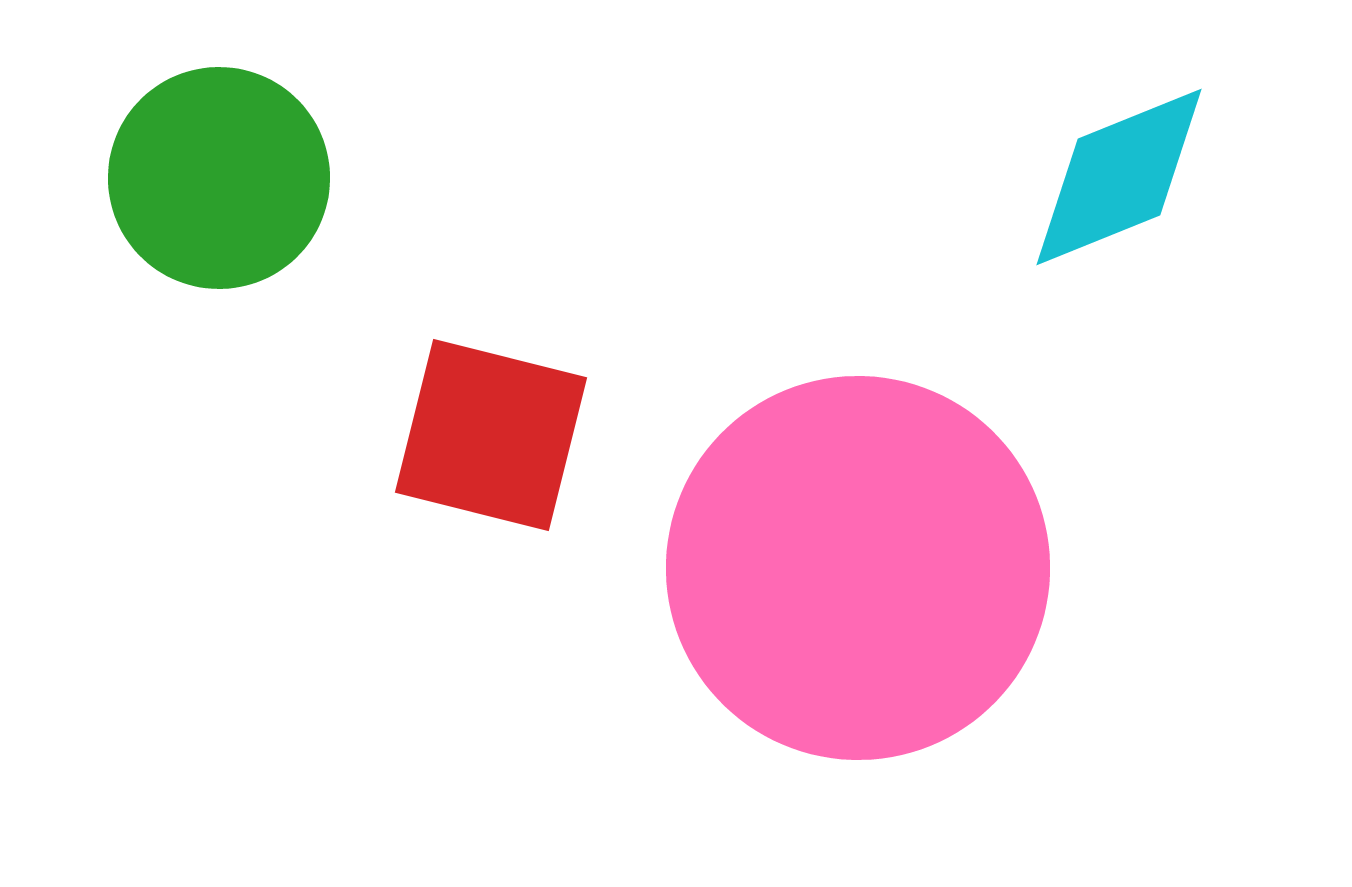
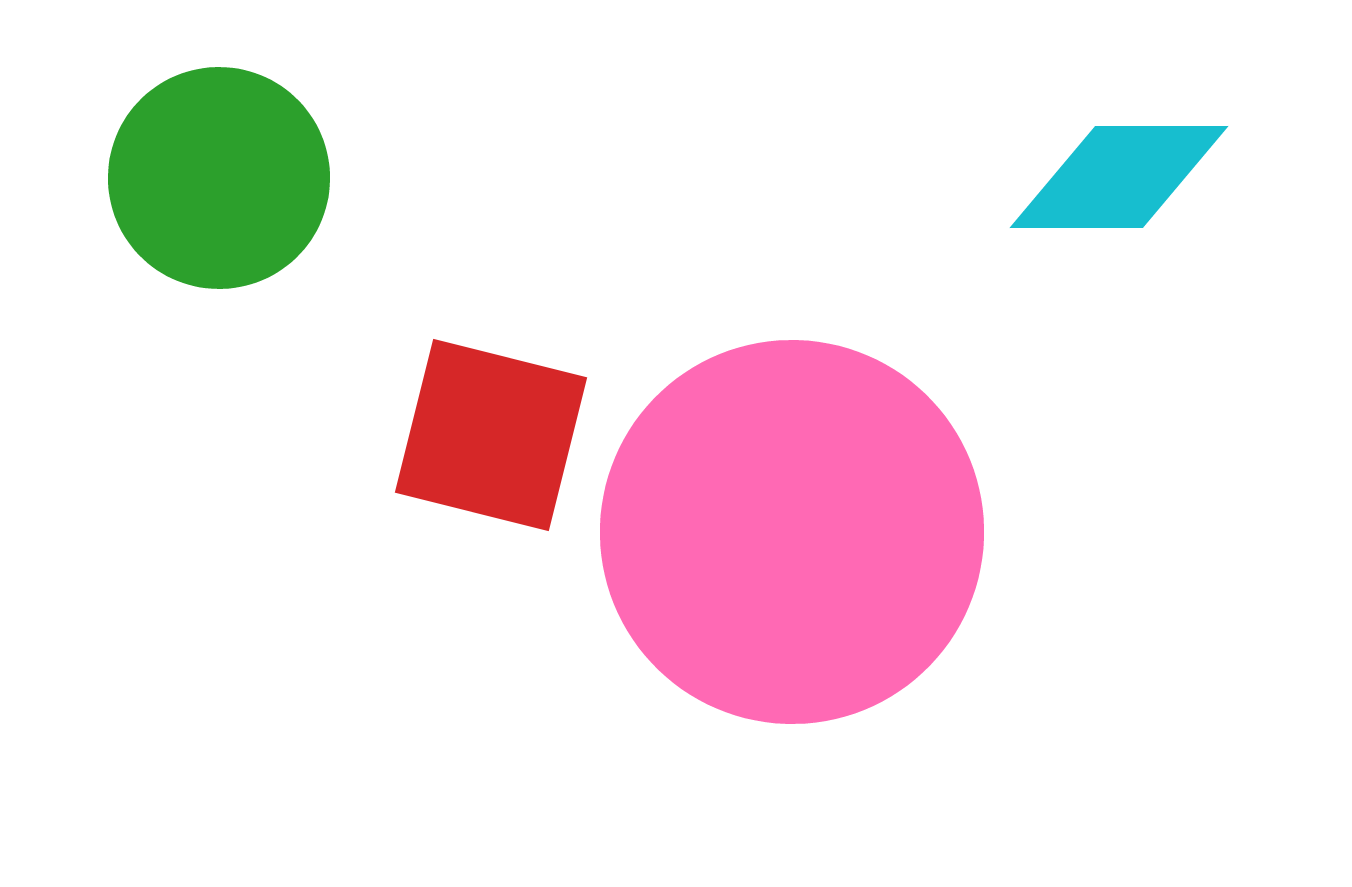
cyan diamond: rotated 22 degrees clockwise
pink circle: moved 66 px left, 36 px up
